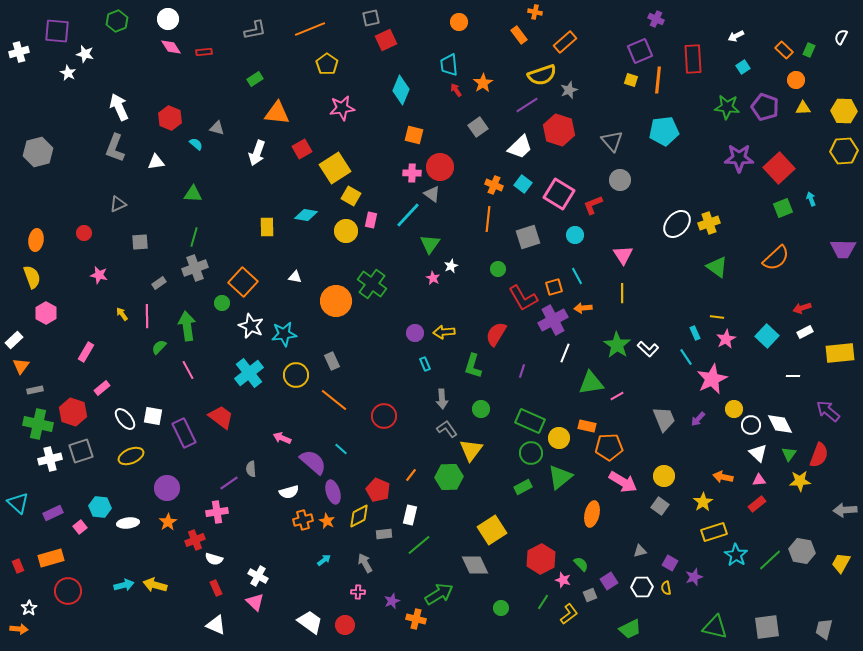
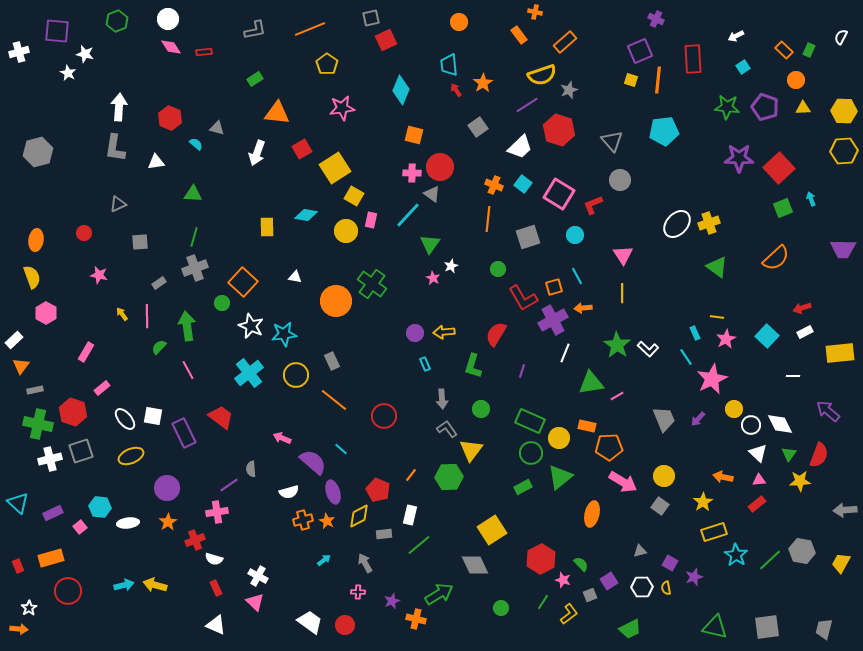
white arrow at (119, 107): rotated 28 degrees clockwise
gray L-shape at (115, 148): rotated 12 degrees counterclockwise
yellow square at (351, 196): moved 3 px right
purple line at (229, 483): moved 2 px down
